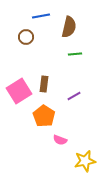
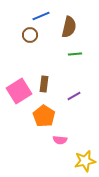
blue line: rotated 12 degrees counterclockwise
brown circle: moved 4 px right, 2 px up
pink semicircle: rotated 16 degrees counterclockwise
